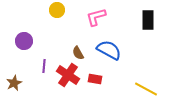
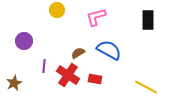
brown semicircle: rotated 88 degrees clockwise
yellow line: moved 2 px up
